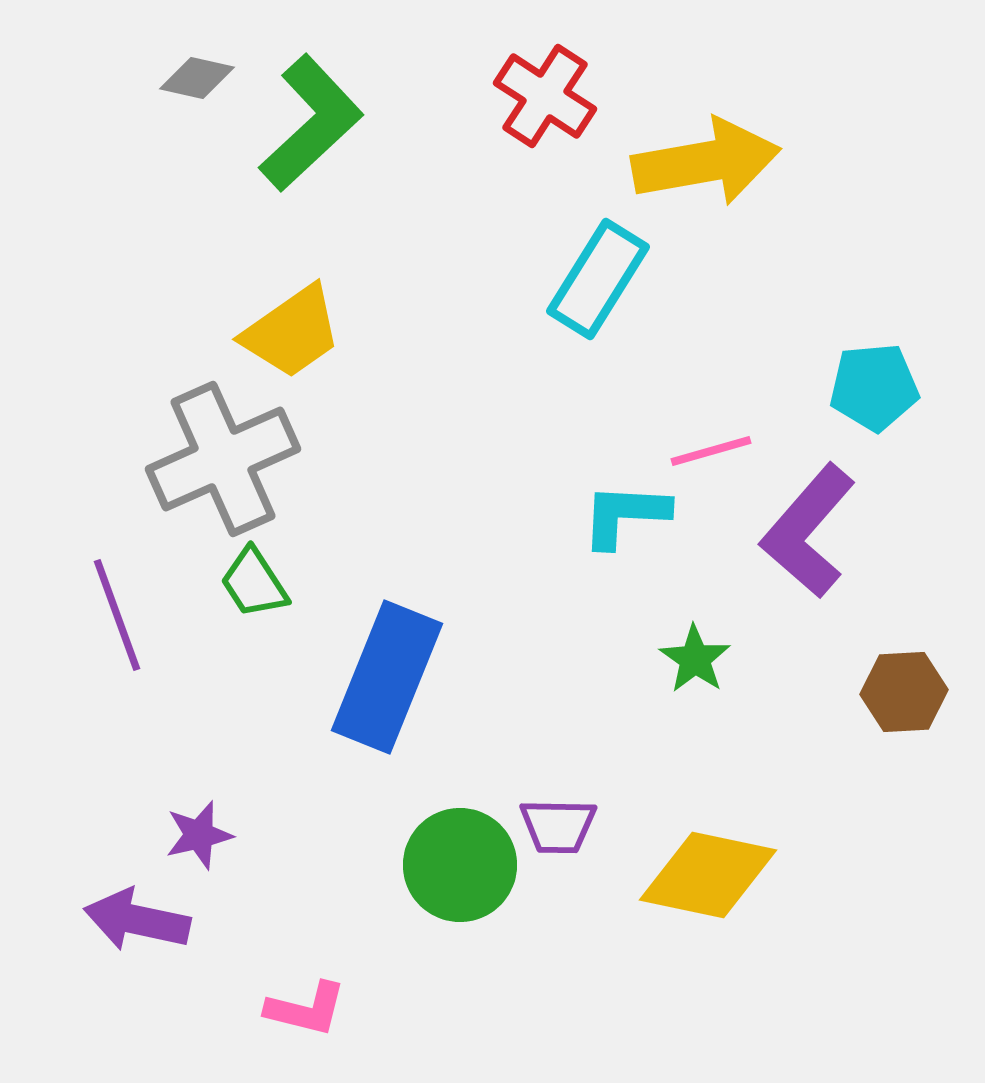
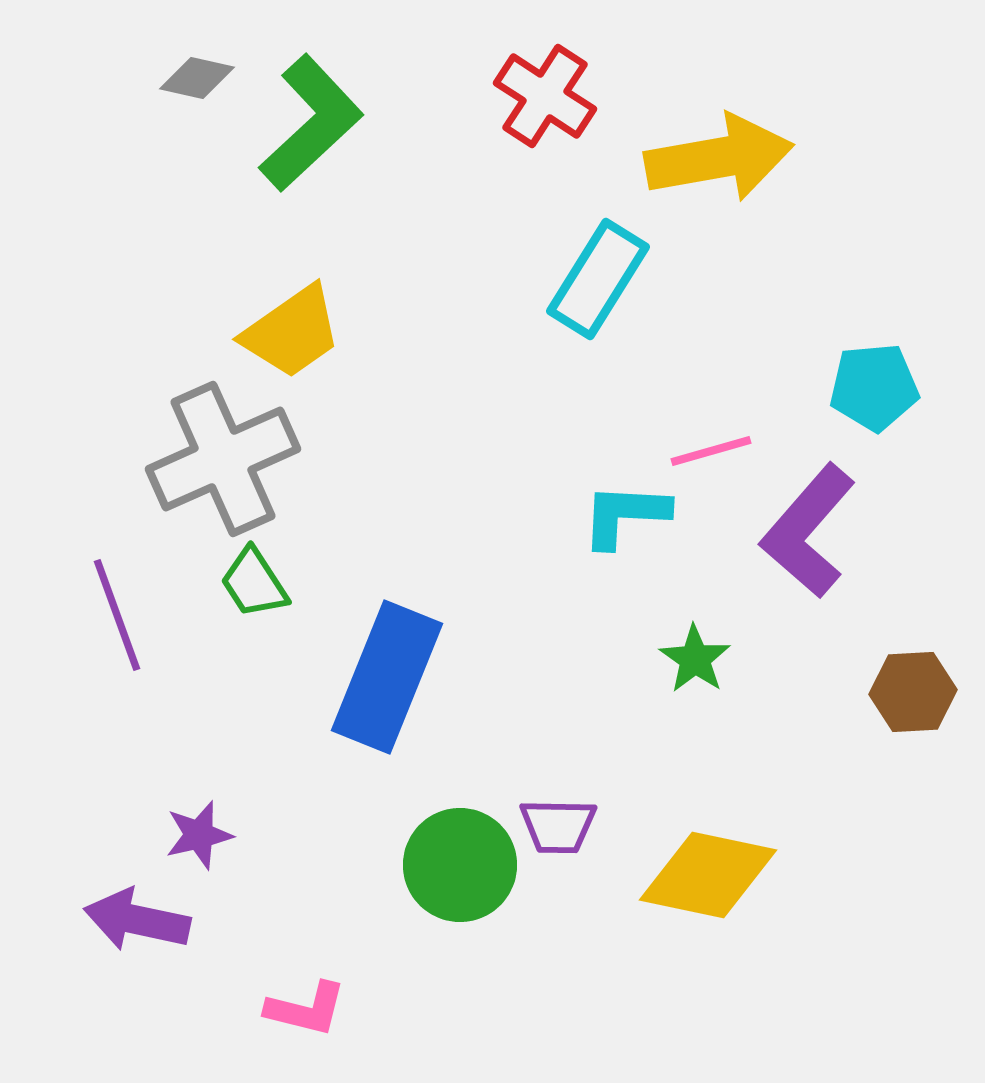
yellow arrow: moved 13 px right, 4 px up
brown hexagon: moved 9 px right
